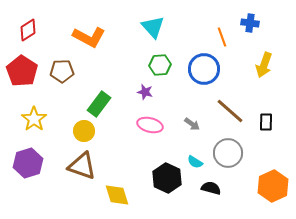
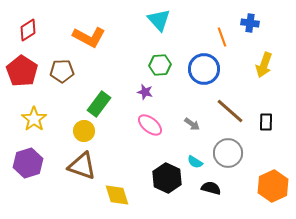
cyan triangle: moved 6 px right, 7 px up
pink ellipse: rotated 25 degrees clockwise
